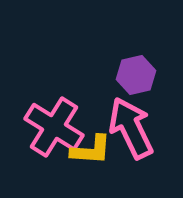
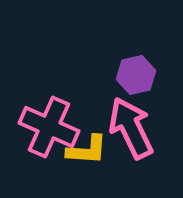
pink cross: moved 5 px left; rotated 8 degrees counterclockwise
yellow L-shape: moved 4 px left
